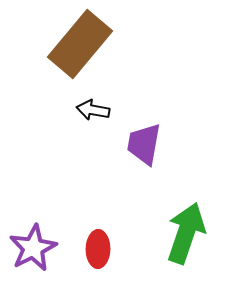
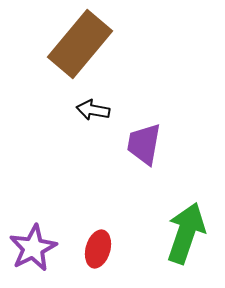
red ellipse: rotated 15 degrees clockwise
